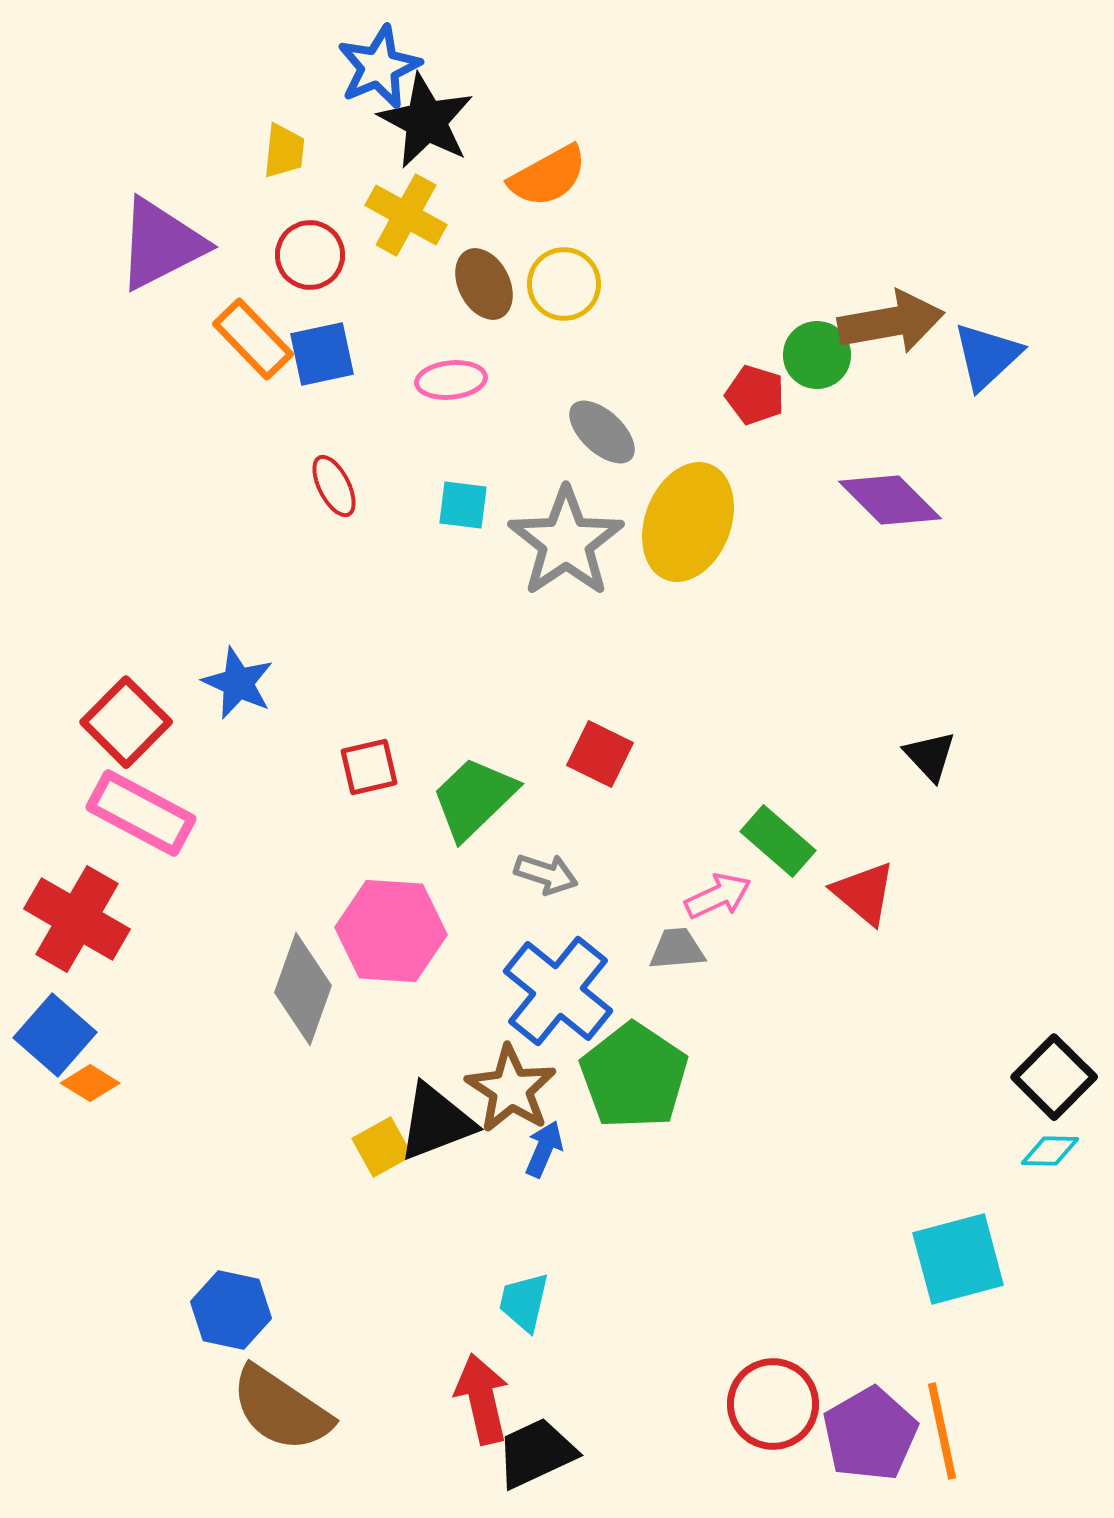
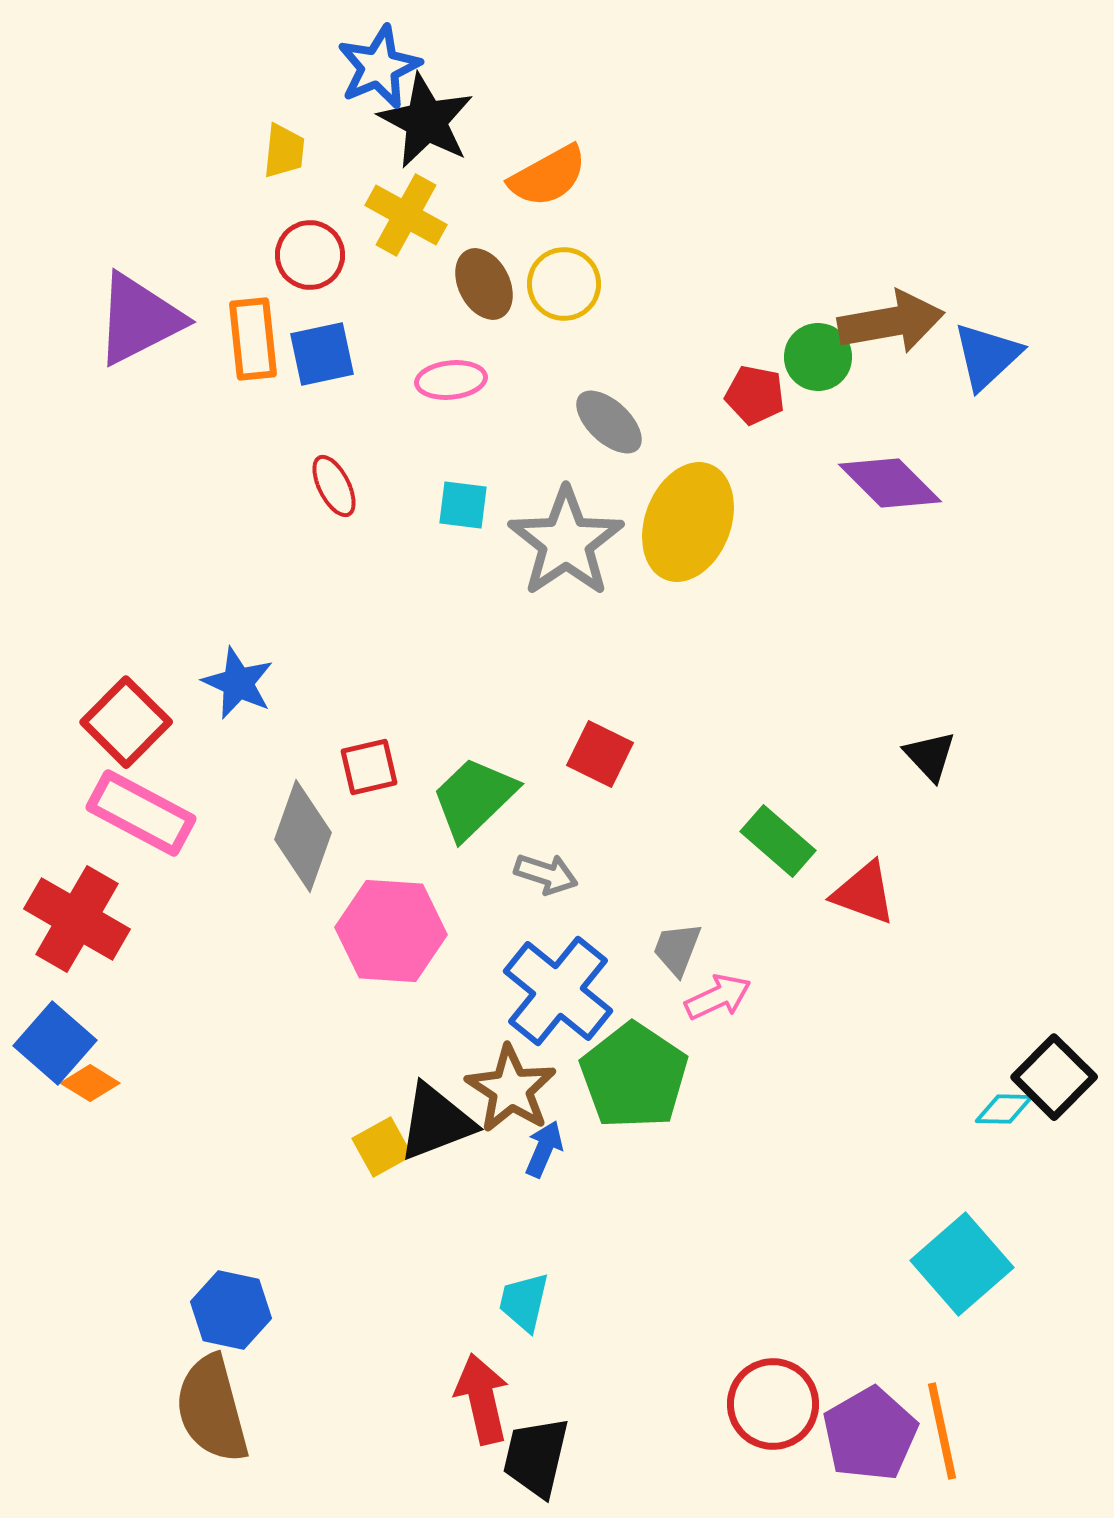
purple triangle at (161, 244): moved 22 px left, 75 px down
orange rectangle at (253, 339): rotated 38 degrees clockwise
green circle at (817, 355): moved 1 px right, 2 px down
red pentagon at (755, 395): rotated 6 degrees counterclockwise
gray ellipse at (602, 432): moved 7 px right, 10 px up
purple diamond at (890, 500): moved 17 px up
red triangle at (864, 893): rotated 20 degrees counterclockwise
pink arrow at (718, 896): moved 101 px down
gray trapezoid at (677, 949): rotated 64 degrees counterclockwise
gray diamond at (303, 989): moved 153 px up
blue square at (55, 1035): moved 8 px down
cyan diamond at (1050, 1151): moved 46 px left, 42 px up
cyan square at (958, 1259): moved 4 px right, 5 px down; rotated 26 degrees counterclockwise
brown semicircle at (281, 1409): moved 69 px left; rotated 41 degrees clockwise
black trapezoid at (536, 1453): moved 4 px down; rotated 52 degrees counterclockwise
